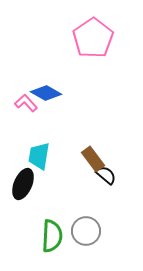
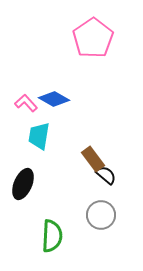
blue diamond: moved 8 px right, 6 px down
cyan trapezoid: moved 20 px up
gray circle: moved 15 px right, 16 px up
